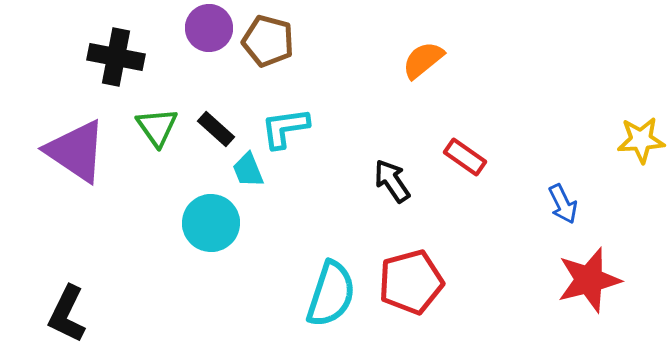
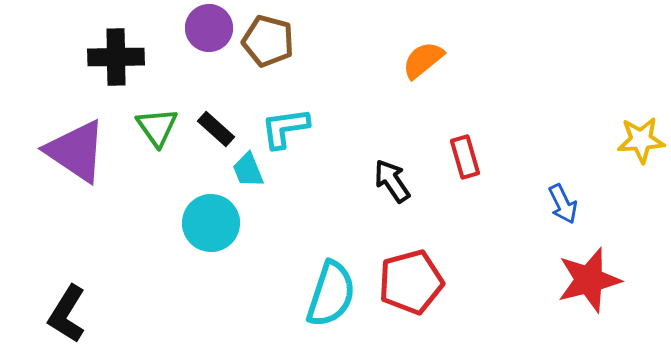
black cross: rotated 12 degrees counterclockwise
red rectangle: rotated 39 degrees clockwise
black L-shape: rotated 6 degrees clockwise
